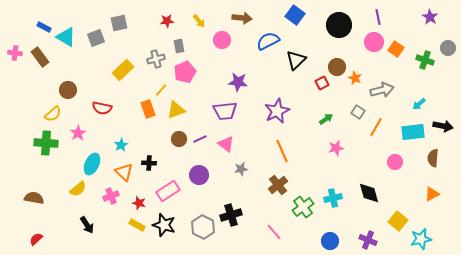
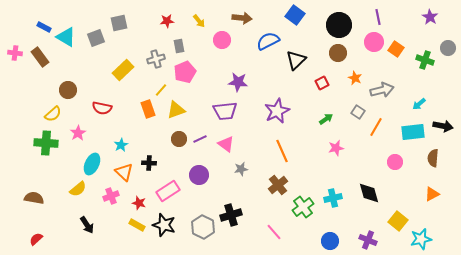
brown circle at (337, 67): moved 1 px right, 14 px up
